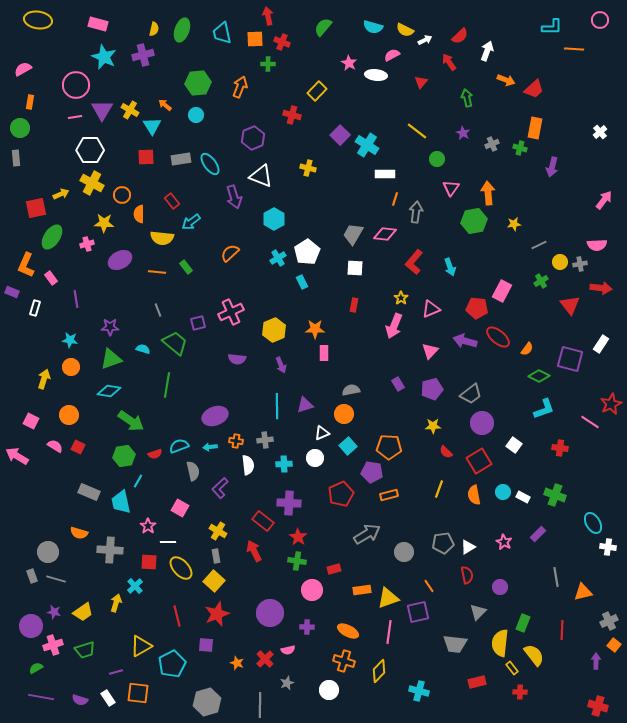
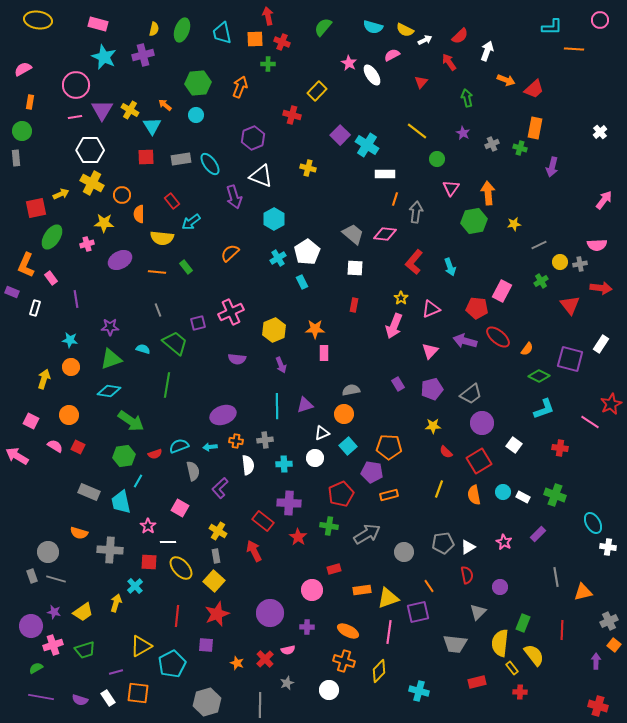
white ellipse at (376, 75): moved 4 px left; rotated 50 degrees clockwise
green circle at (20, 128): moved 2 px right, 3 px down
gray trapezoid at (353, 234): rotated 100 degrees clockwise
purple ellipse at (215, 416): moved 8 px right, 1 px up
green cross at (297, 561): moved 32 px right, 35 px up
red line at (177, 616): rotated 20 degrees clockwise
